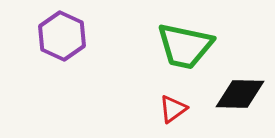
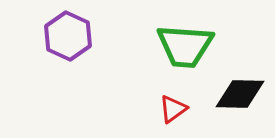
purple hexagon: moved 6 px right
green trapezoid: rotated 8 degrees counterclockwise
